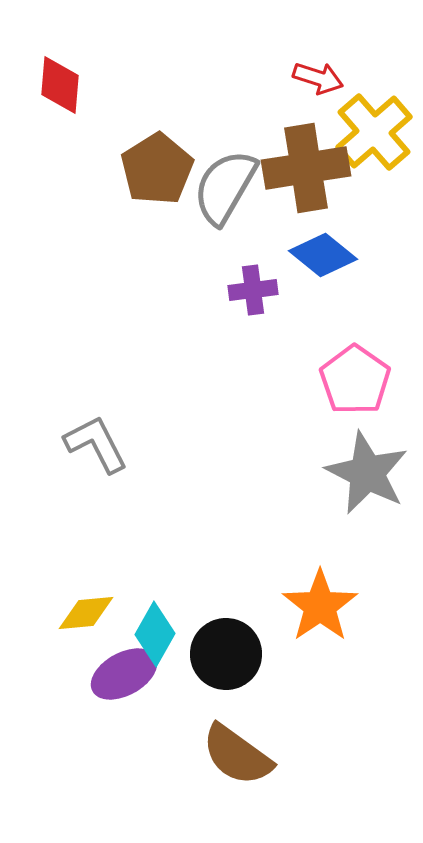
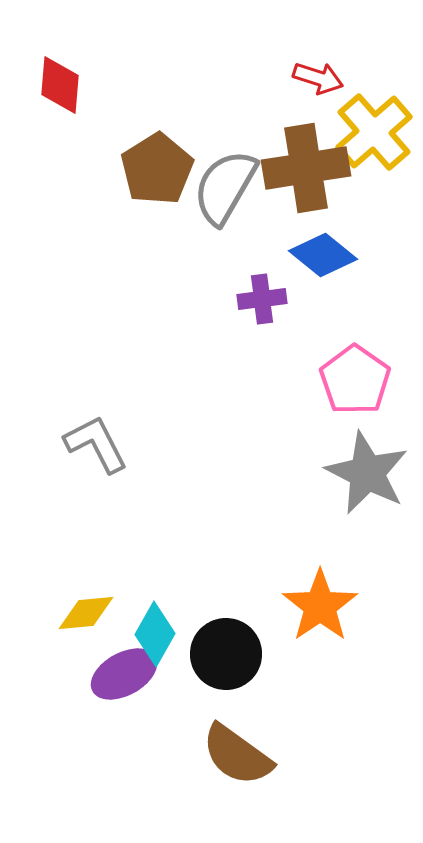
purple cross: moved 9 px right, 9 px down
